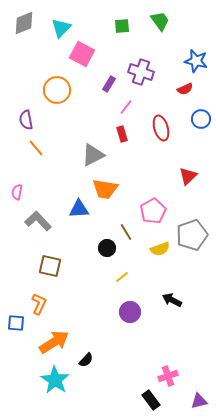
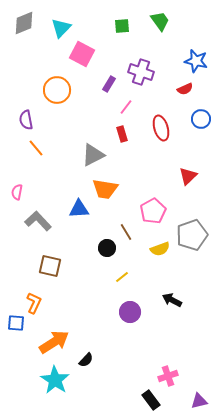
orange L-shape: moved 5 px left, 1 px up
